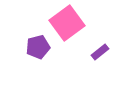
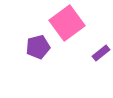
purple rectangle: moved 1 px right, 1 px down
